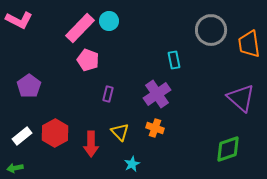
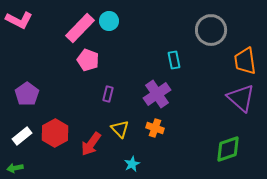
orange trapezoid: moved 4 px left, 17 px down
purple pentagon: moved 2 px left, 8 px down
yellow triangle: moved 3 px up
red arrow: rotated 35 degrees clockwise
